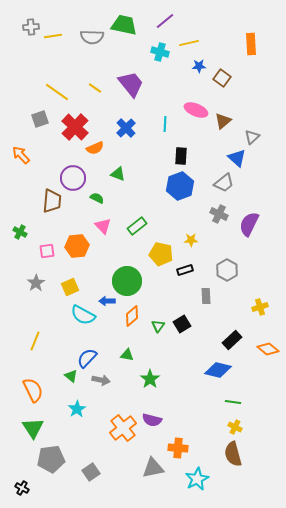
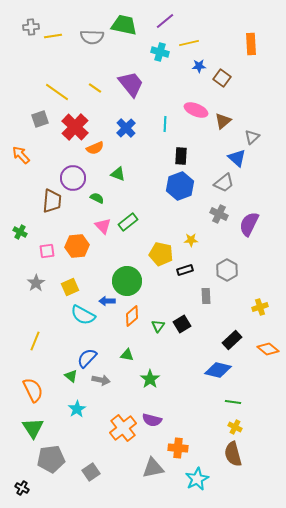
green rectangle at (137, 226): moved 9 px left, 4 px up
